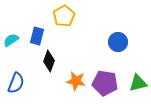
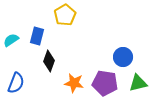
yellow pentagon: moved 1 px right, 1 px up
blue circle: moved 5 px right, 15 px down
orange star: moved 2 px left, 2 px down
